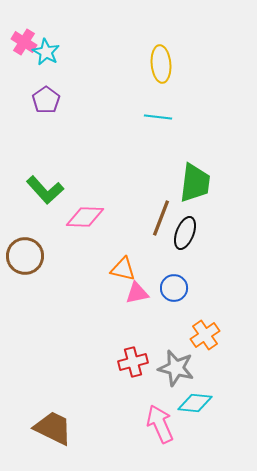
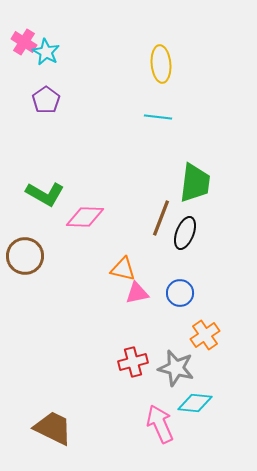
green L-shape: moved 4 px down; rotated 18 degrees counterclockwise
blue circle: moved 6 px right, 5 px down
